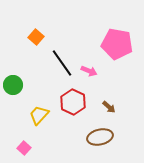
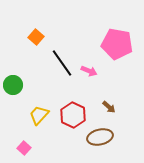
red hexagon: moved 13 px down
